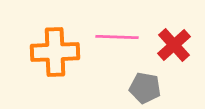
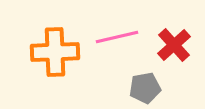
pink line: rotated 15 degrees counterclockwise
gray pentagon: rotated 20 degrees counterclockwise
